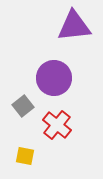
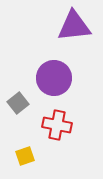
gray square: moved 5 px left, 3 px up
red cross: rotated 28 degrees counterclockwise
yellow square: rotated 30 degrees counterclockwise
